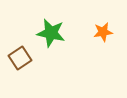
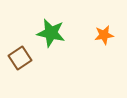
orange star: moved 1 px right, 3 px down
